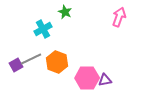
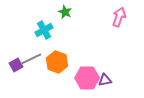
cyan cross: moved 1 px right, 1 px down
